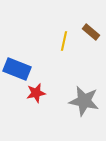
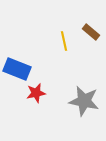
yellow line: rotated 24 degrees counterclockwise
